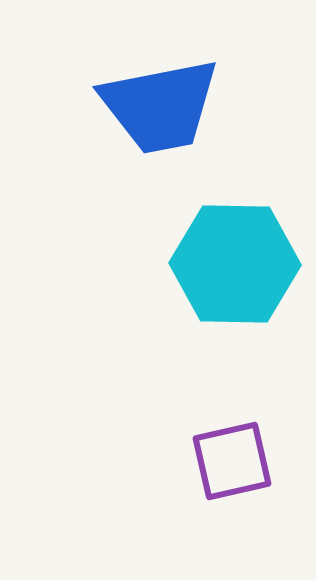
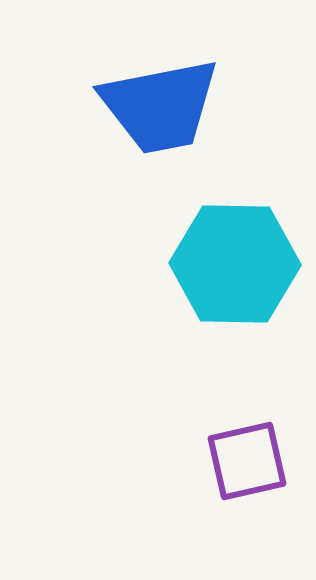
purple square: moved 15 px right
